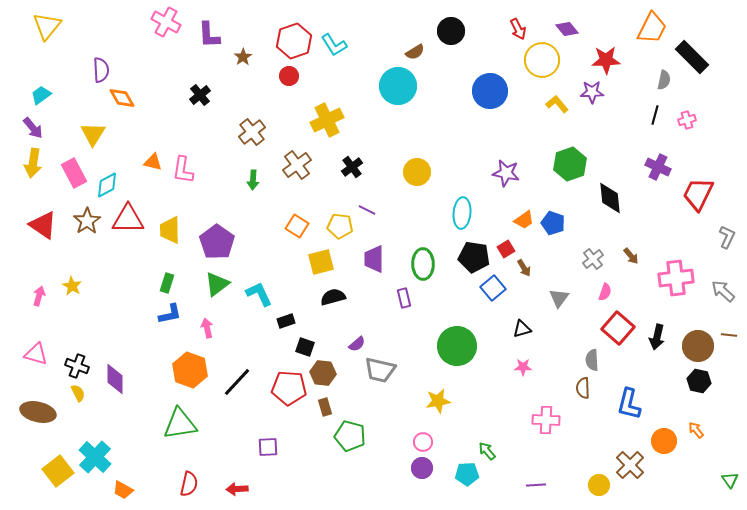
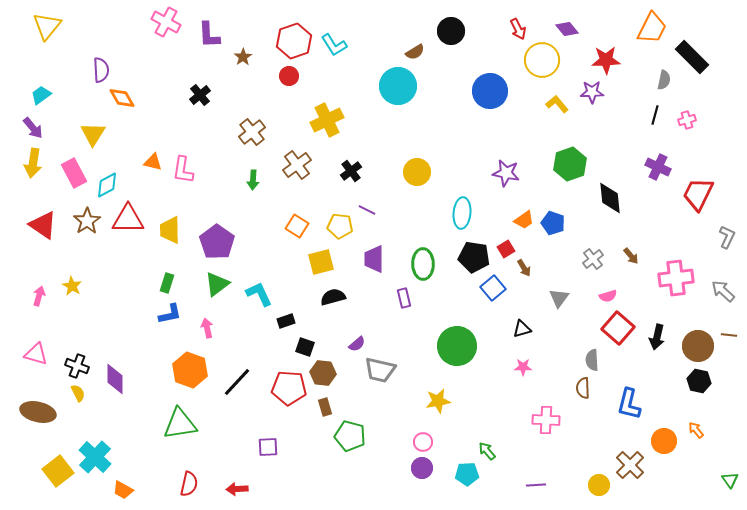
black cross at (352, 167): moved 1 px left, 4 px down
pink semicircle at (605, 292): moved 3 px right, 4 px down; rotated 54 degrees clockwise
